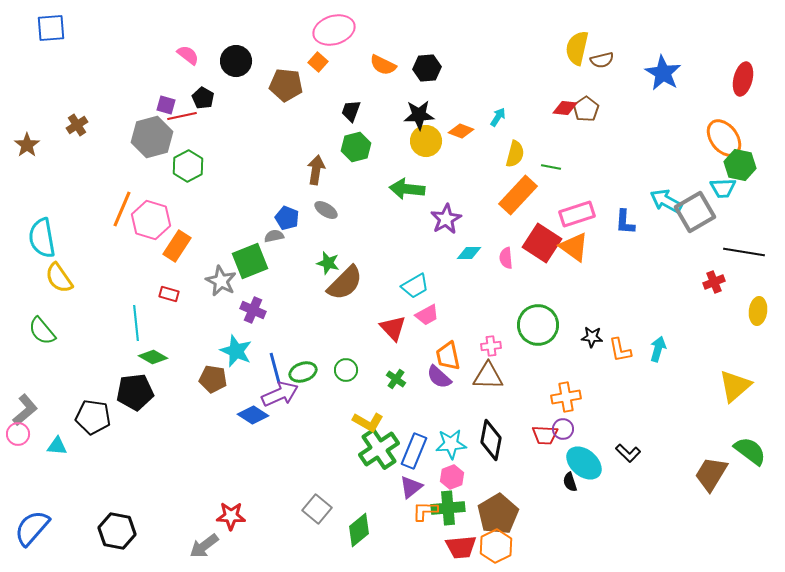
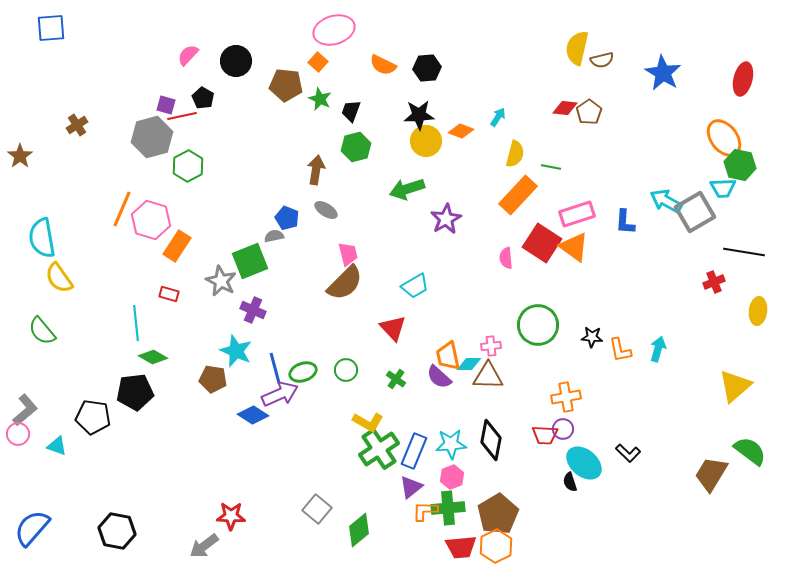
pink semicircle at (188, 55): rotated 85 degrees counterclockwise
brown pentagon at (586, 109): moved 3 px right, 3 px down
brown star at (27, 145): moved 7 px left, 11 px down
green arrow at (407, 189): rotated 24 degrees counterclockwise
cyan diamond at (469, 253): moved 111 px down
green star at (328, 263): moved 8 px left, 164 px up; rotated 10 degrees clockwise
pink trapezoid at (427, 315): moved 79 px left, 61 px up; rotated 75 degrees counterclockwise
cyan triangle at (57, 446): rotated 15 degrees clockwise
